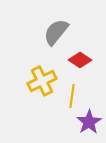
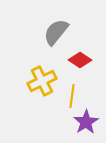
purple star: moved 3 px left
